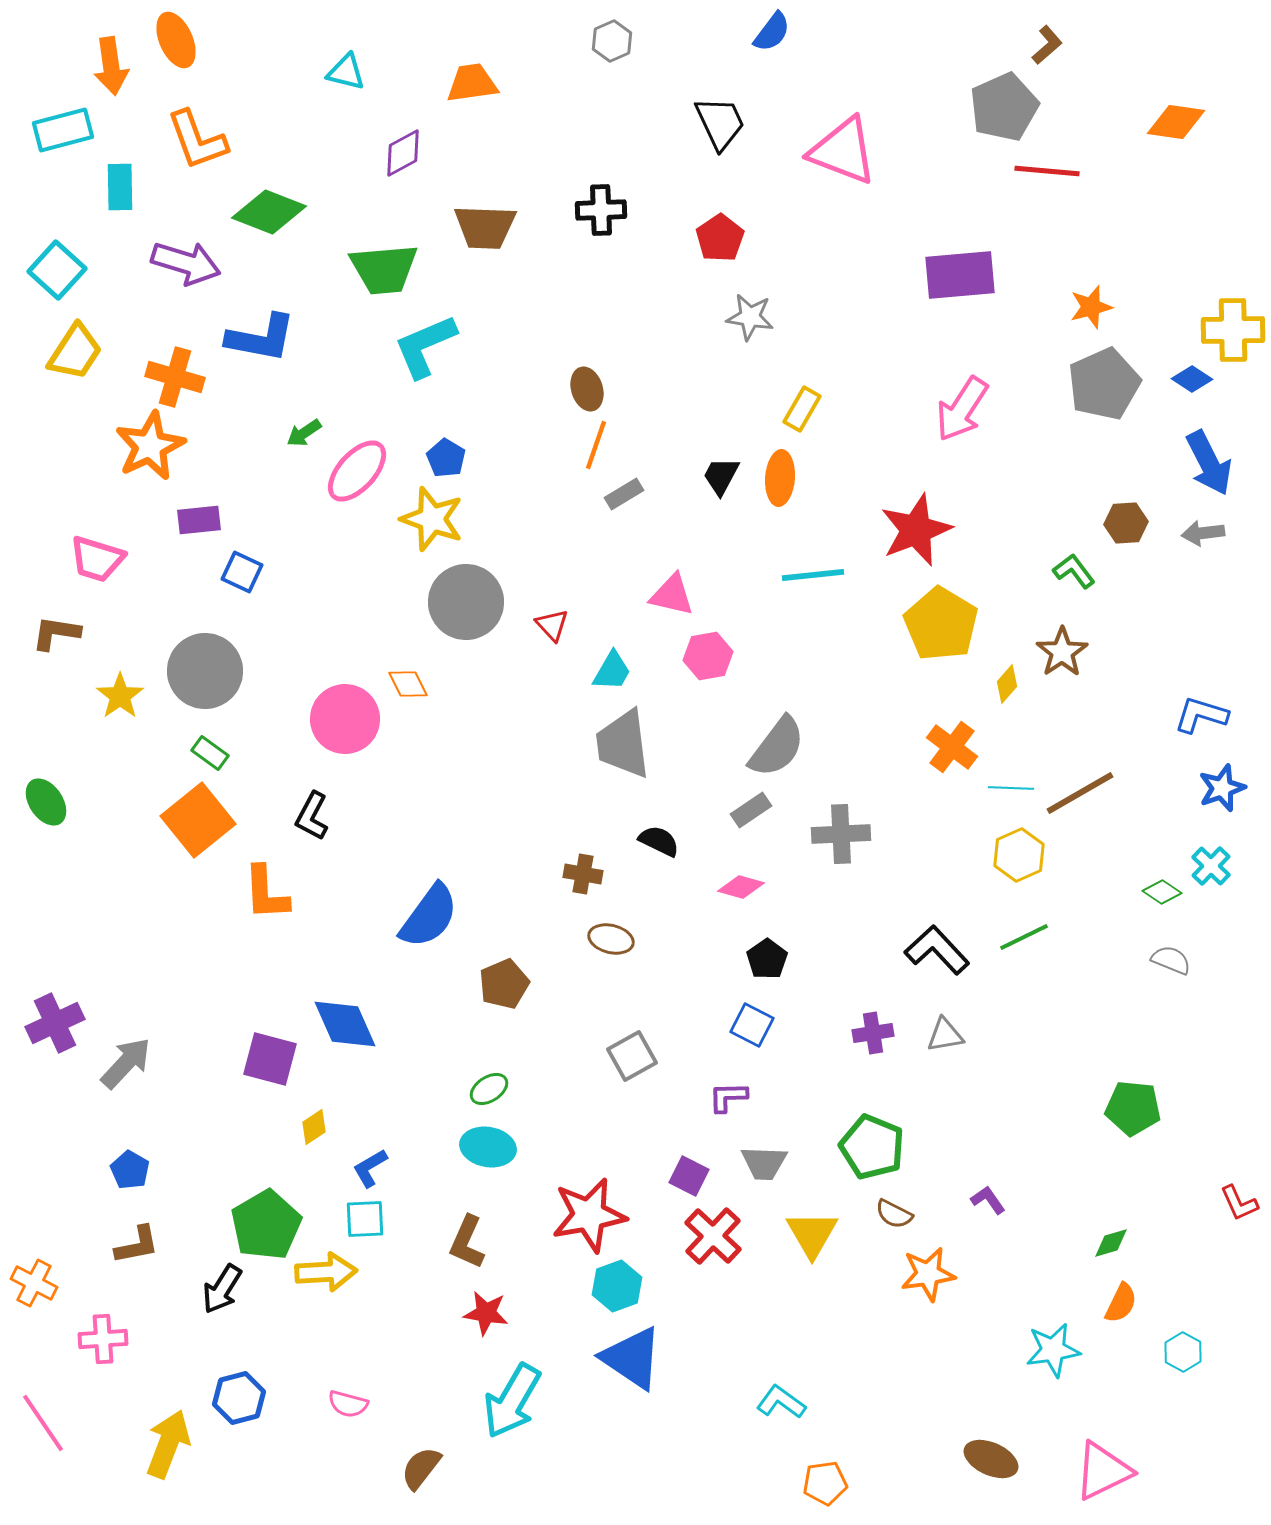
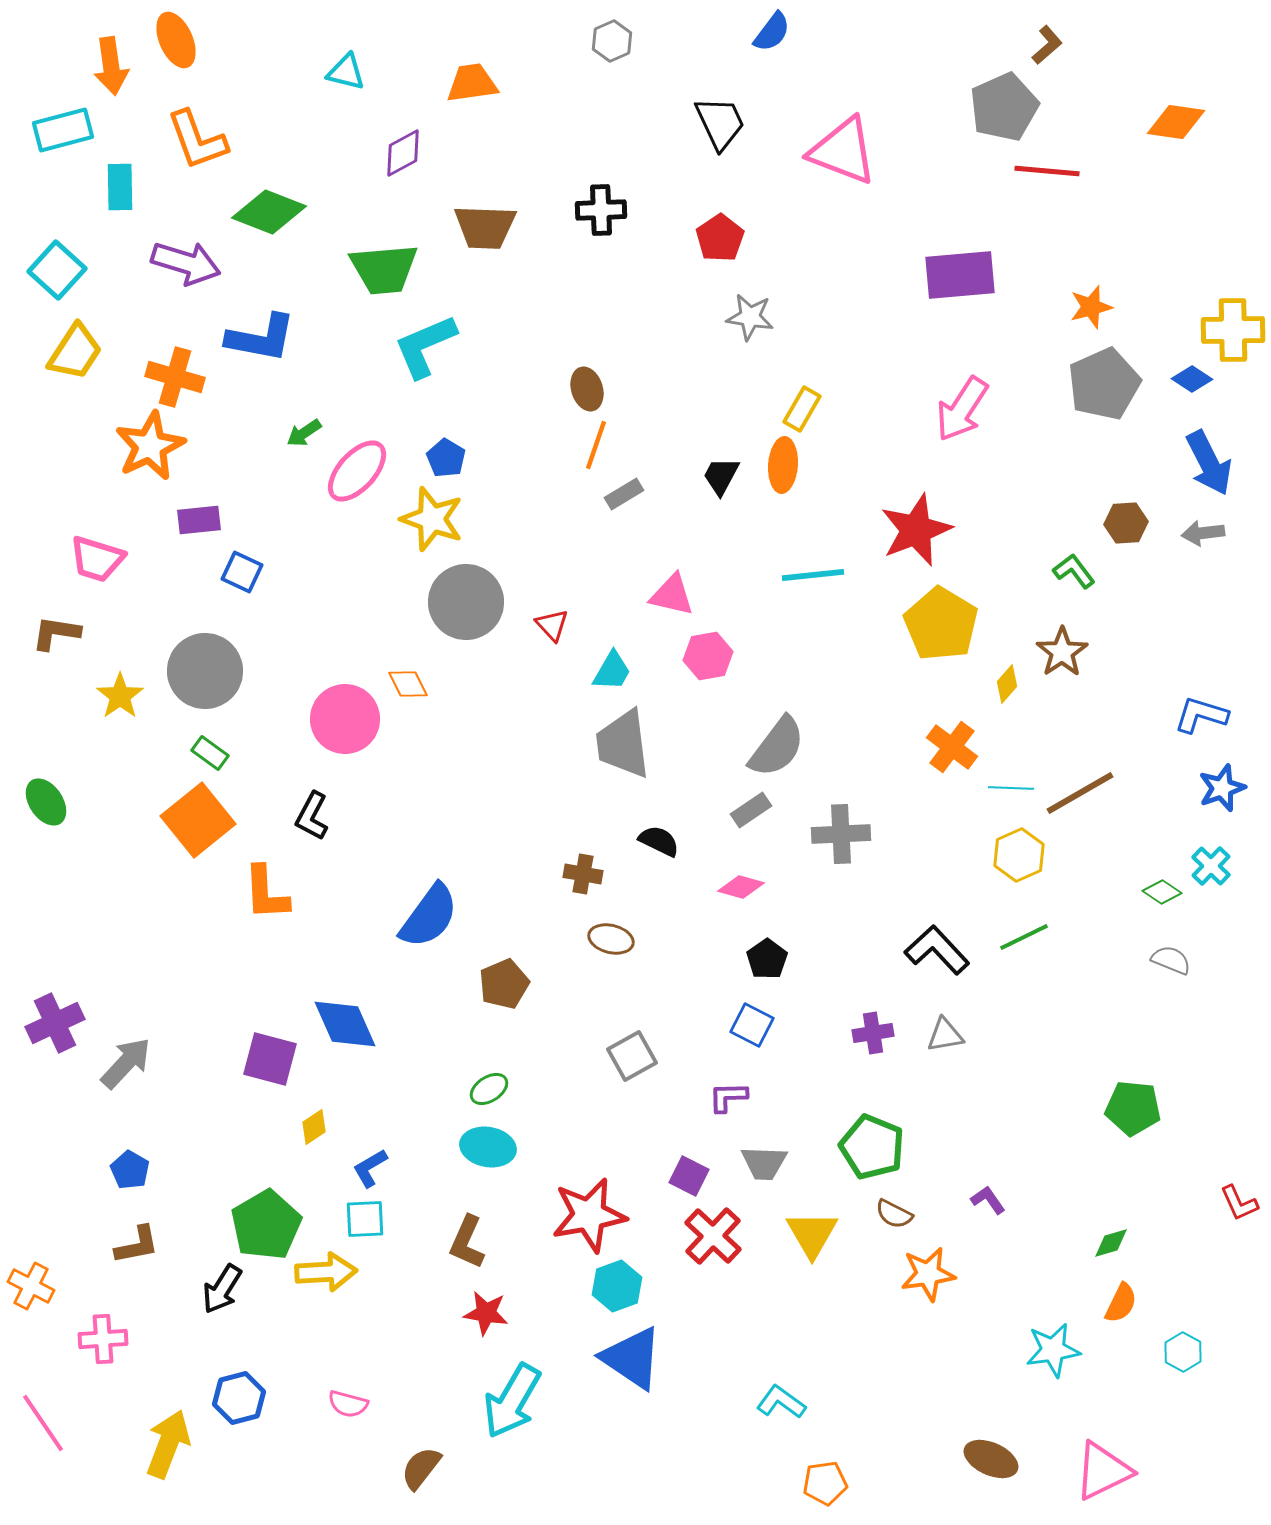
orange ellipse at (780, 478): moved 3 px right, 13 px up
orange cross at (34, 1283): moved 3 px left, 3 px down
